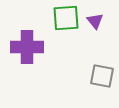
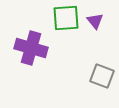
purple cross: moved 4 px right, 1 px down; rotated 16 degrees clockwise
gray square: rotated 10 degrees clockwise
